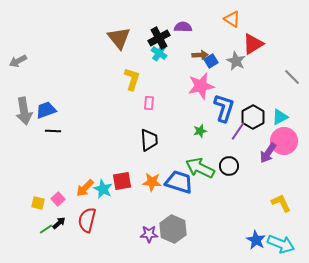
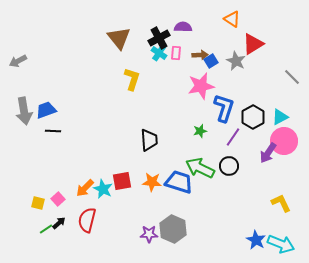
pink rectangle at (149, 103): moved 27 px right, 50 px up
purple line at (238, 131): moved 5 px left, 6 px down
